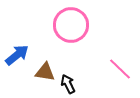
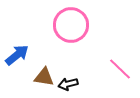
brown triangle: moved 1 px left, 5 px down
black arrow: rotated 78 degrees counterclockwise
